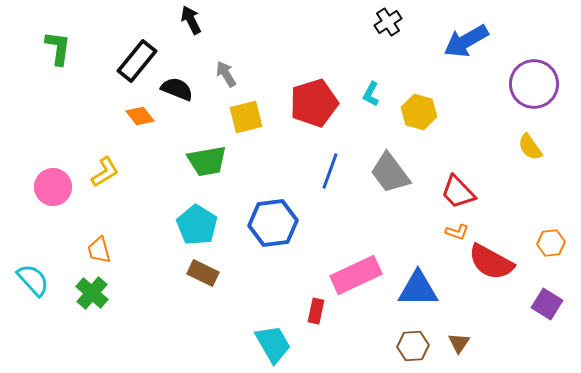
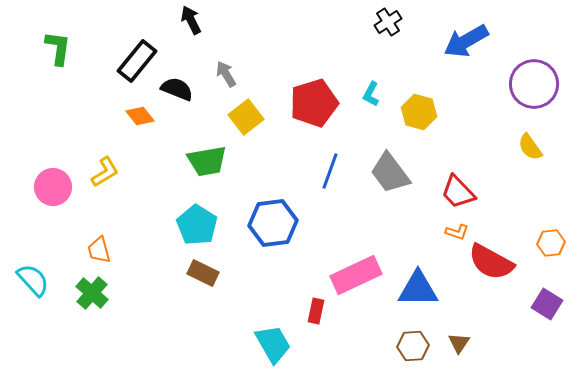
yellow square: rotated 24 degrees counterclockwise
